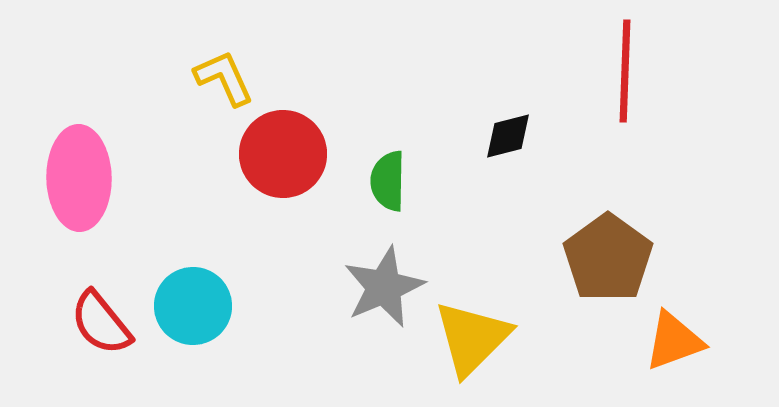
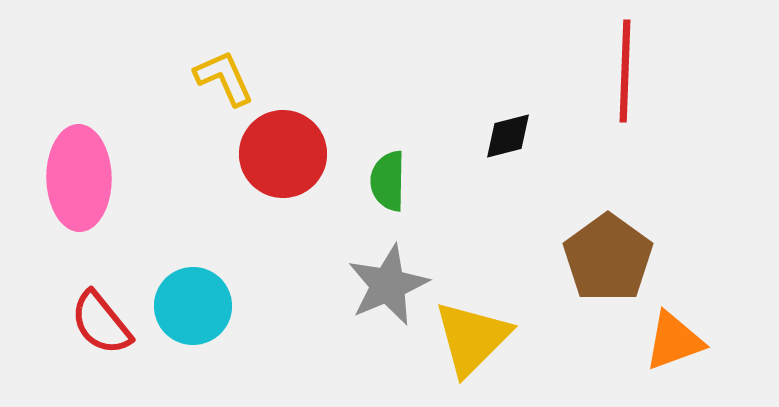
gray star: moved 4 px right, 2 px up
